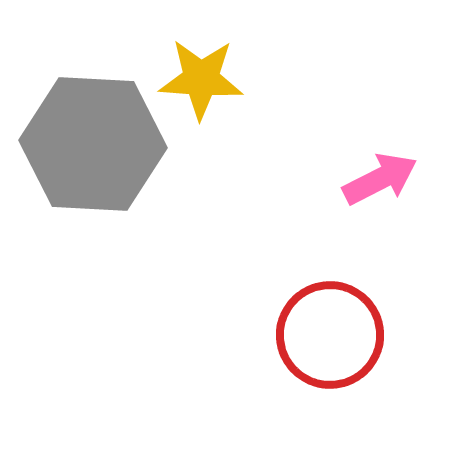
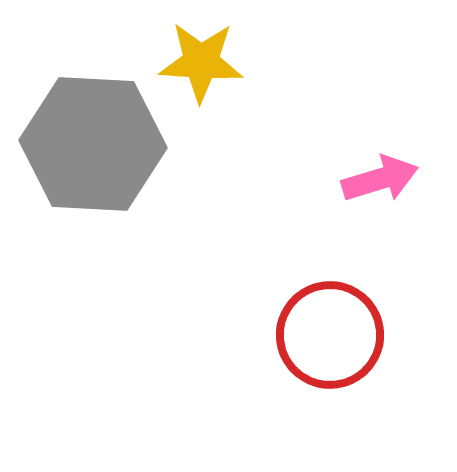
yellow star: moved 17 px up
pink arrow: rotated 10 degrees clockwise
